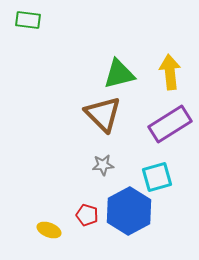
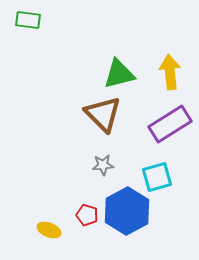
blue hexagon: moved 2 px left
